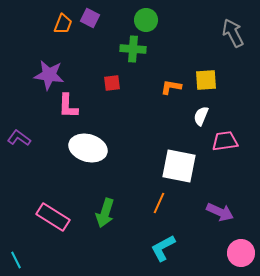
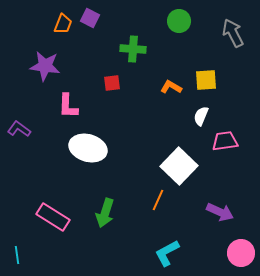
green circle: moved 33 px right, 1 px down
purple star: moved 4 px left, 9 px up
orange L-shape: rotated 20 degrees clockwise
purple L-shape: moved 9 px up
white square: rotated 33 degrees clockwise
orange line: moved 1 px left, 3 px up
cyan L-shape: moved 4 px right, 5 px down
cyan line: moved 1 px right, 5 px up; rotated 18 degrees clockwise
